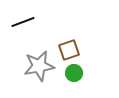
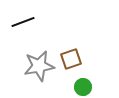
brown square: moved 2 px right, 9 px down
green circle: moved 9 px right, 14 px down
